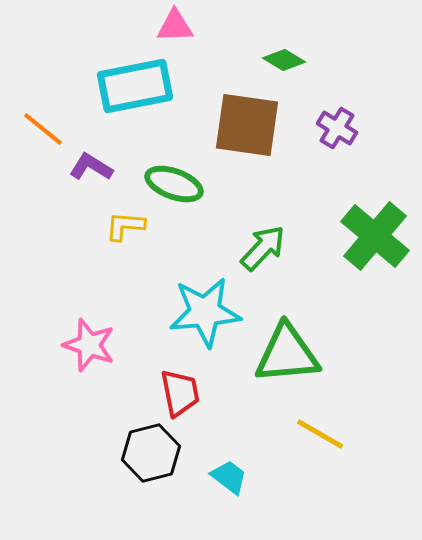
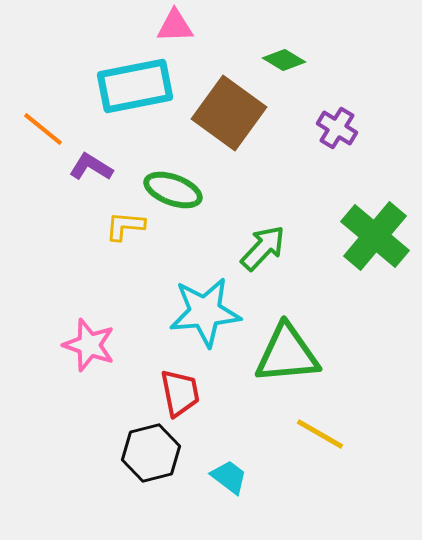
brown square: moved 18 px left, 12 px up; rotated 28 degrees clockwise
green ellipse: moved 1 px left, 6 px down
